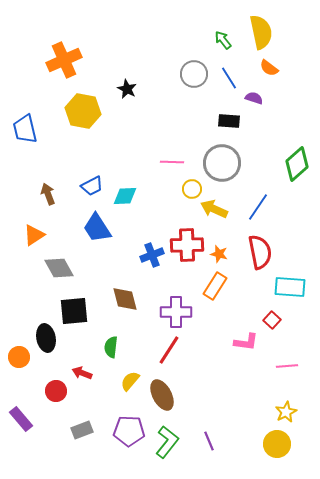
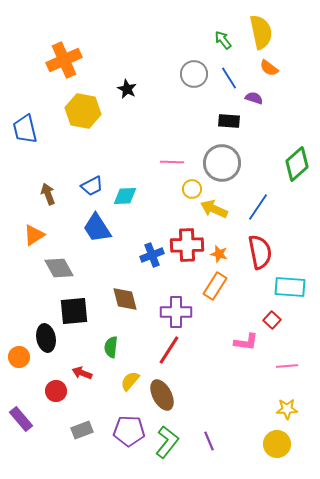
yellow star at (286, 412): moved 1 px right, 3 px up; rotated 25 degrees clockwise
